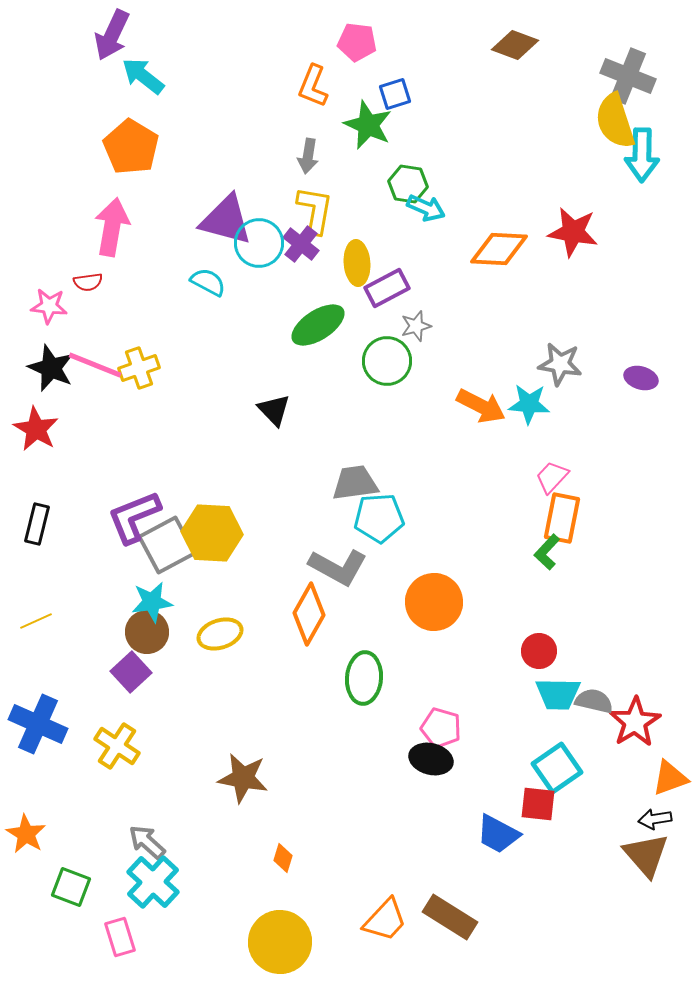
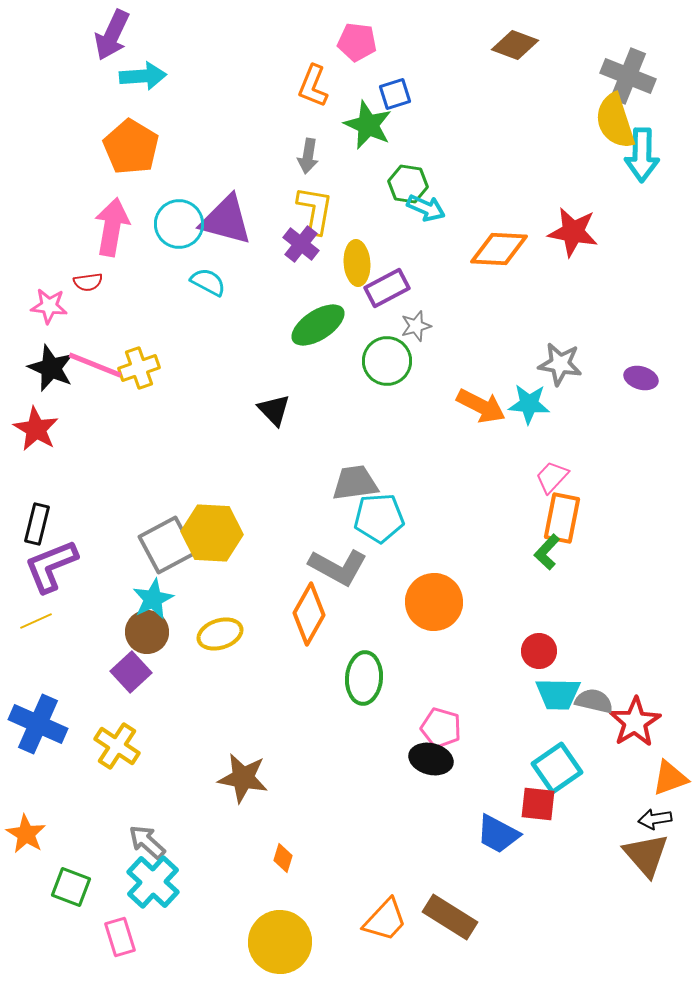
cyan arrow at (143, 76): rotated 138 degrees clockwise
cyan circle at (259, 243): moved 80 px left, 19 px up
purple L-shape at (134, 517): moved 83 px left, 49 px down
cyan star at (152, 602): moved 1 px right, 3 px up; rotated 18 degrees counterclockwise
